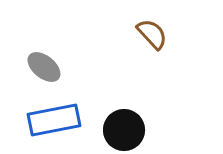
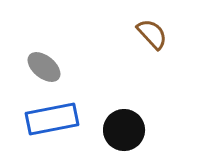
blue rectangle: moved 2 px left, 1 px up
